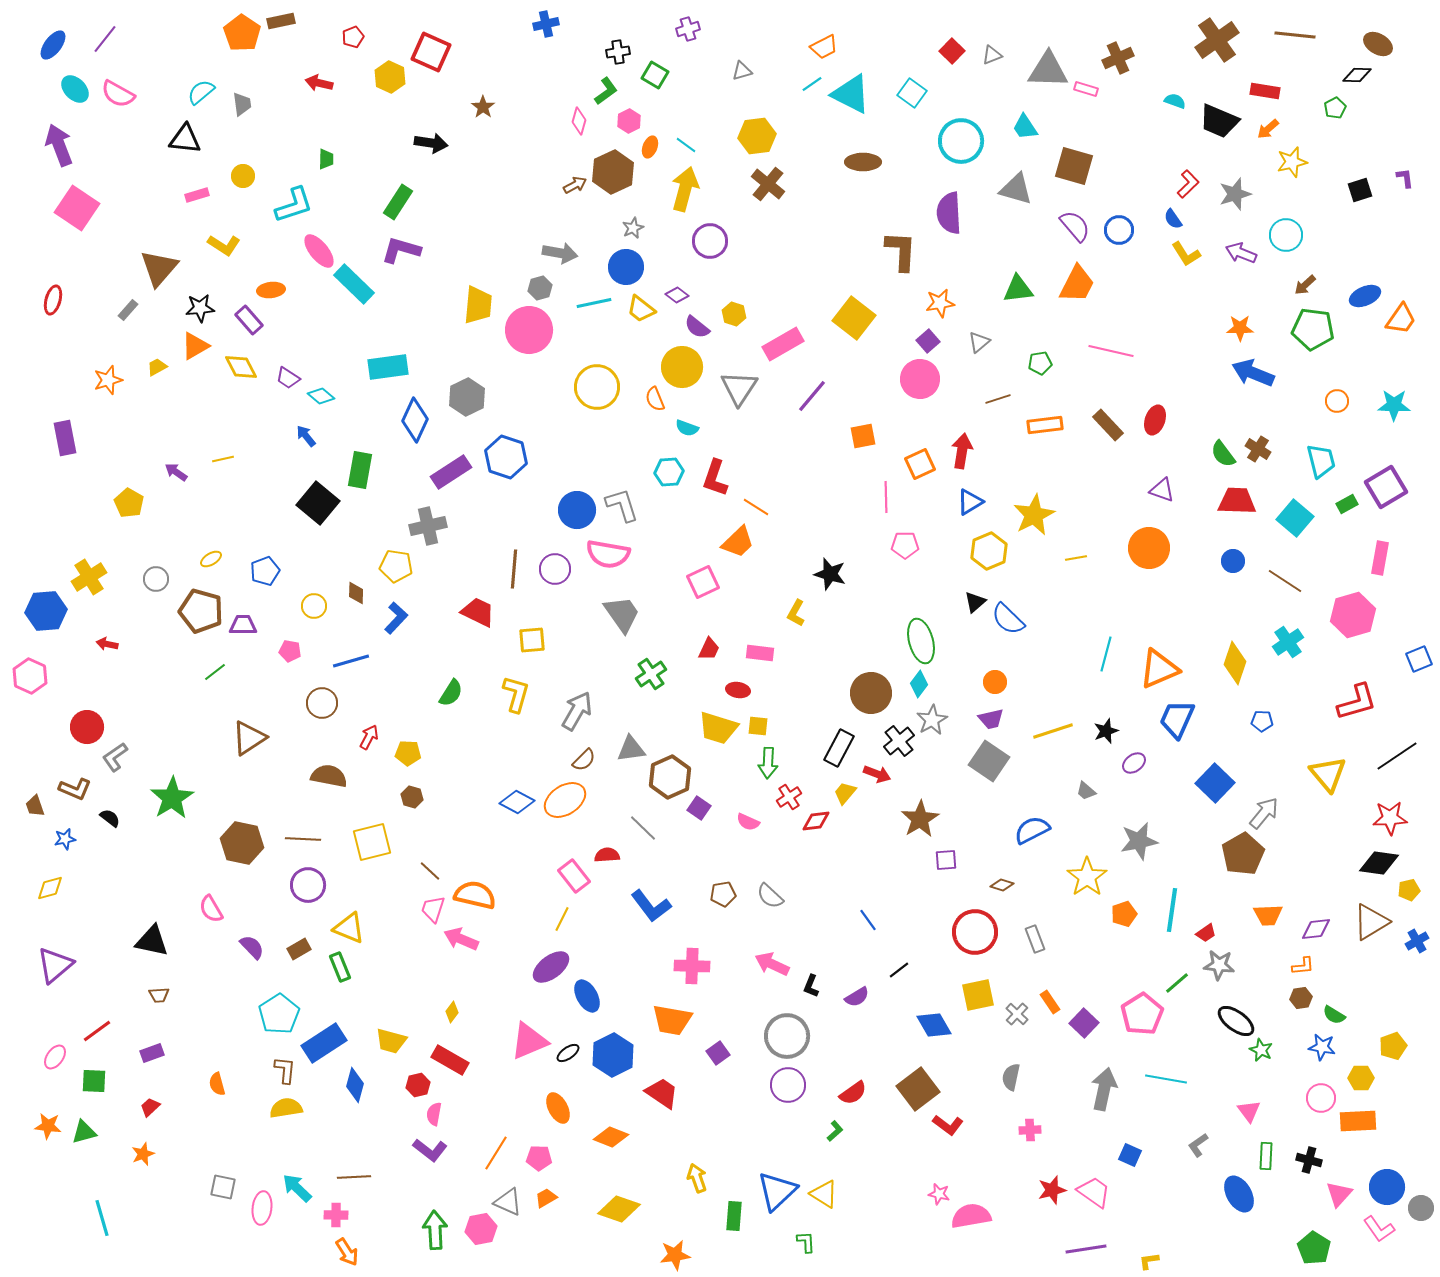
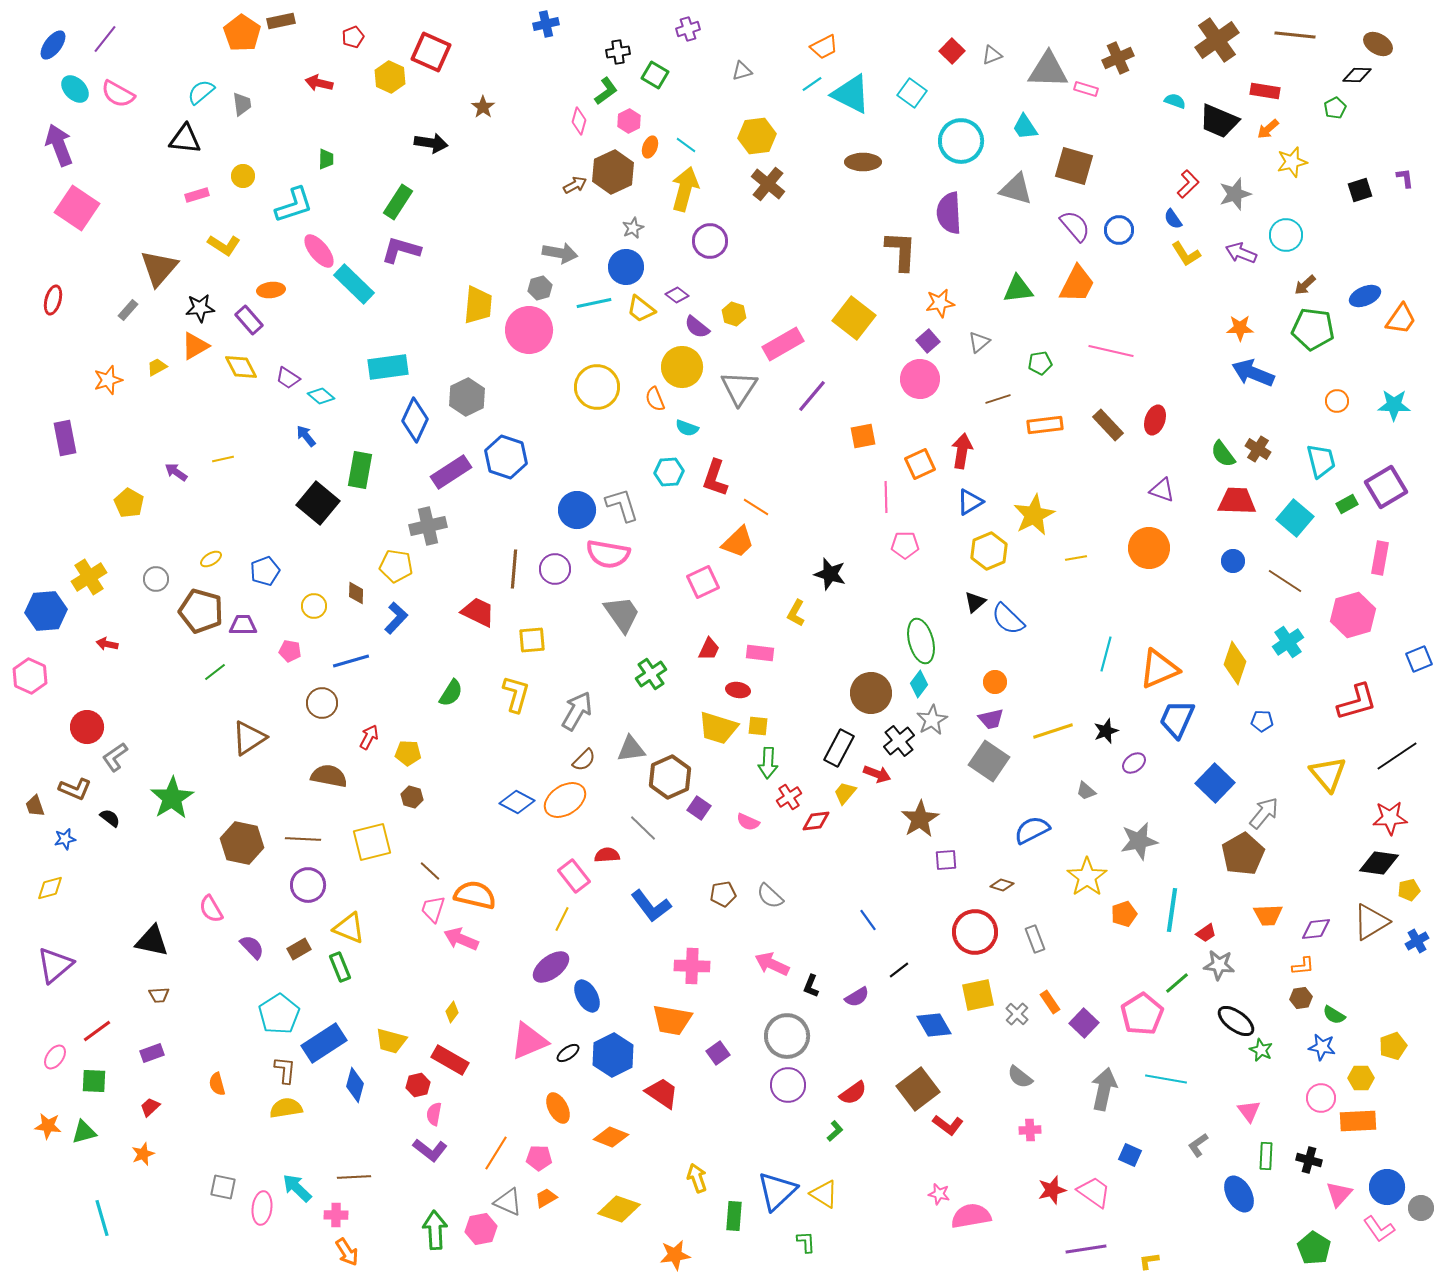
gray semicircle at (1011, 1077): moved 9 px right; rotated 64 degrees counterclockwise
